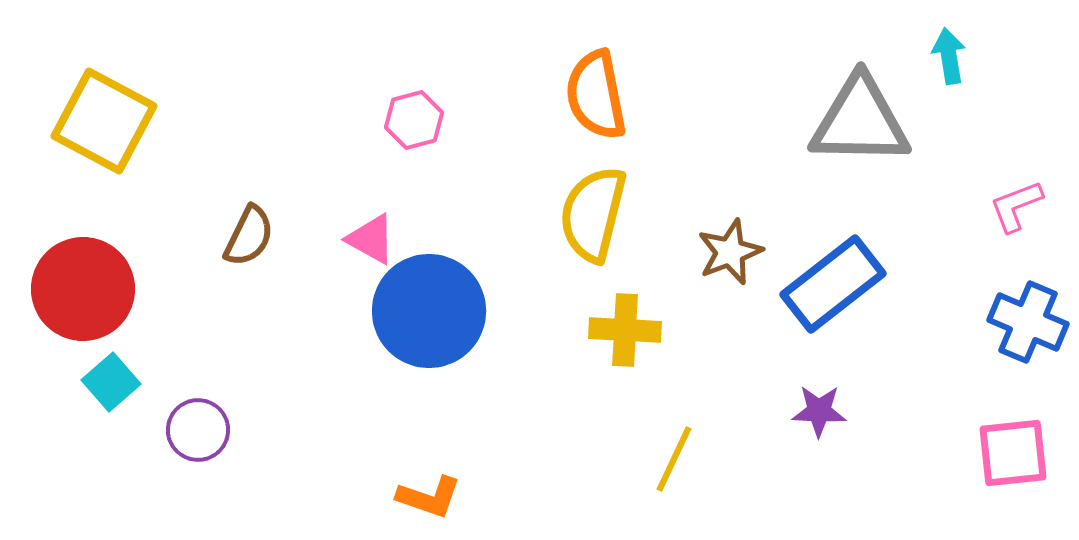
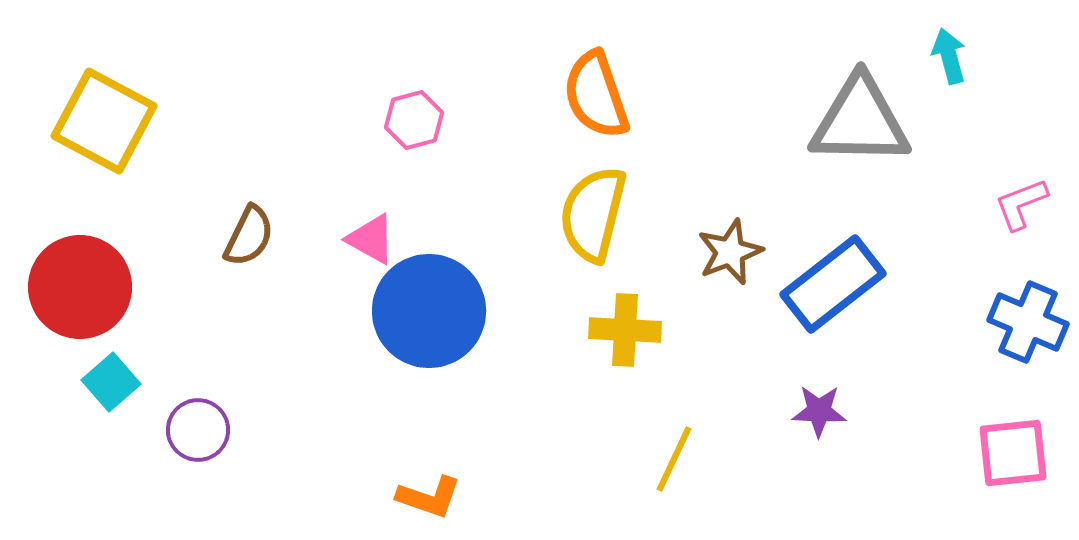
cyan arrow: rotated 6 degrees counterclockwise
orange semicircle: rotated 8 degrees counterclockwise
pink L-shape: moved 5 px right, 2 px up
red circle: moved 3 px left, 2 px up
